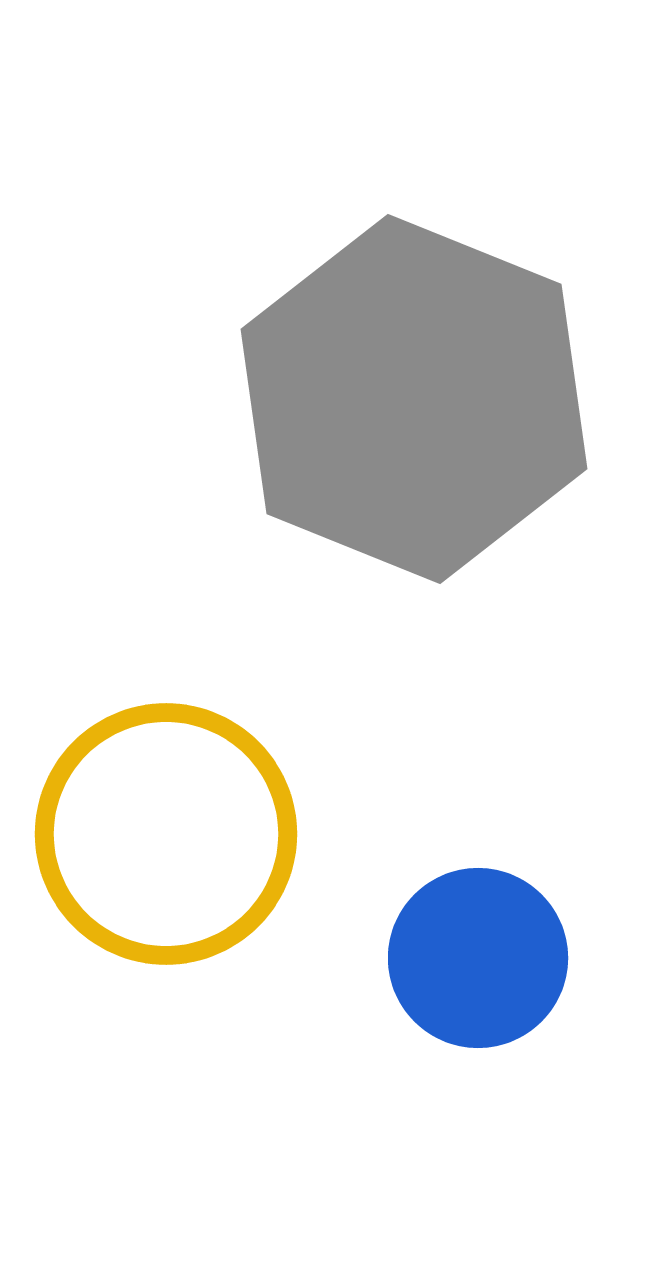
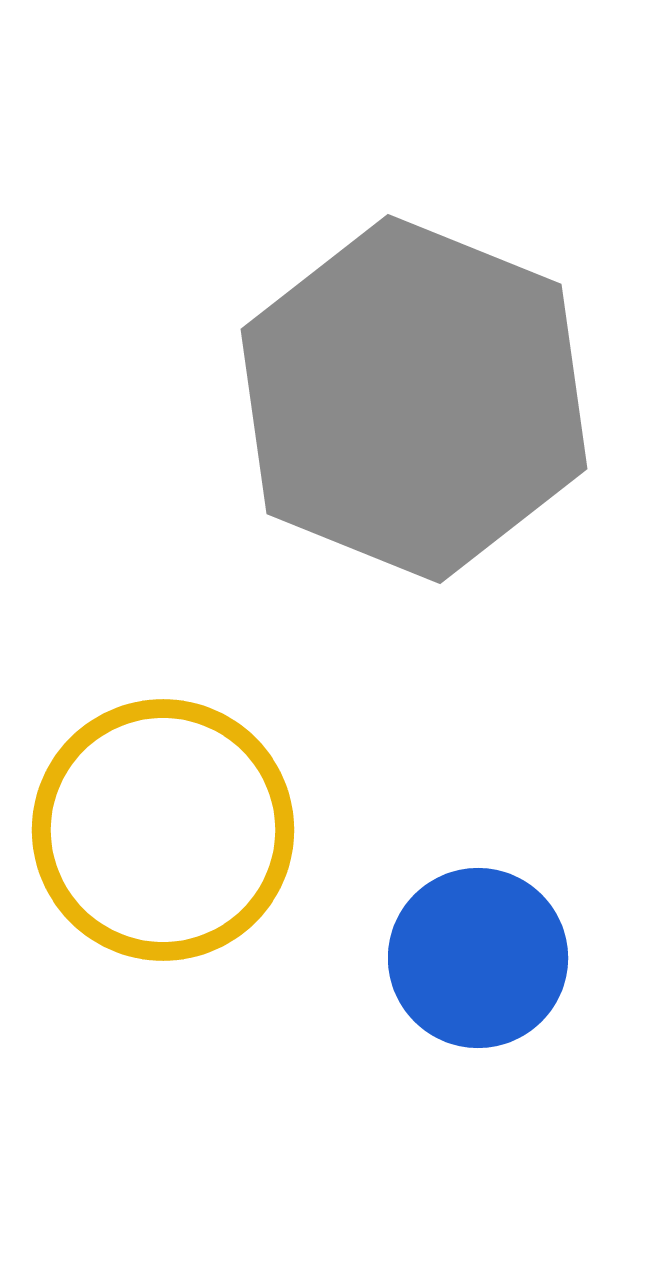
yellow circle: moved 3 px left, 4 px up
